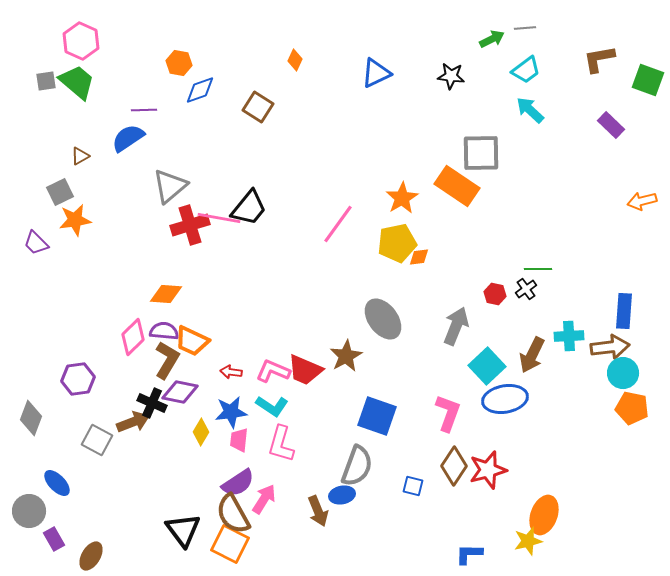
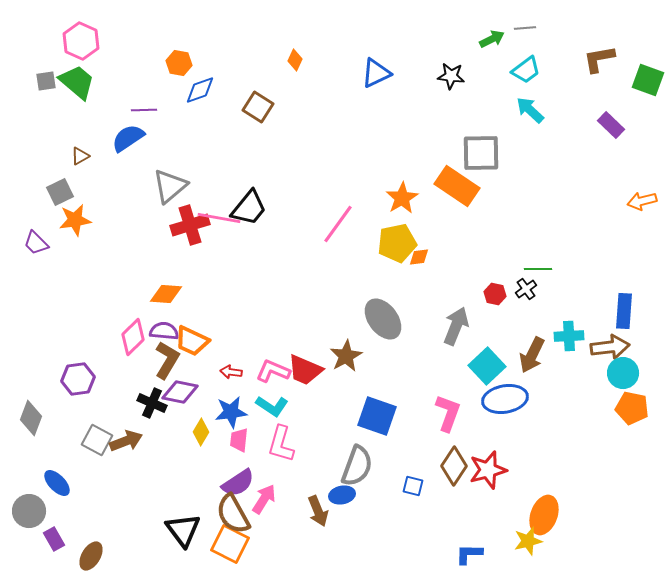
brown arrow at (133, 422): moved 7 px left, 19 px down
